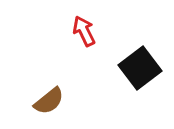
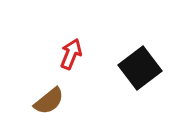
red arrow: moved 13 px left, 23 px down; rotated 48 degrees clockwise
